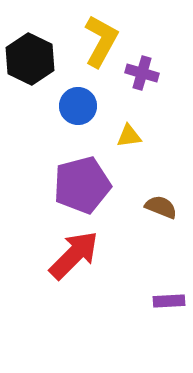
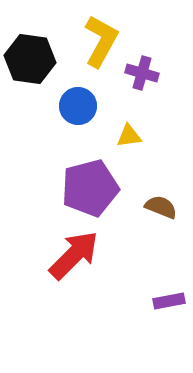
black hexagon: rotated 18 degrees counterclockwise
purple pentagon: moved 8 px right, 3 px down
purple rectangle: rotated 8 degrees counterclockwise
